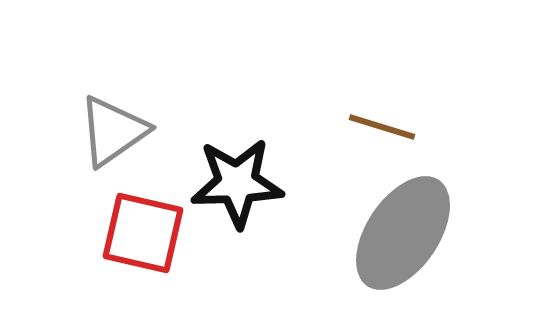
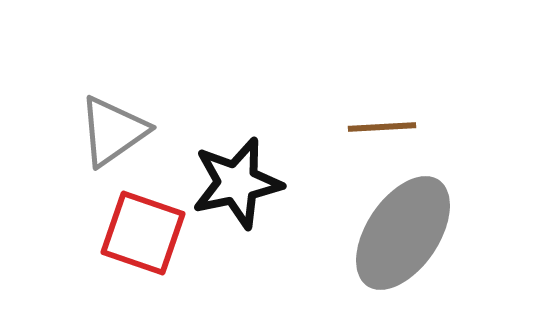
brown line: rotated 20 degrees counterclockwise
black star: rotated 10 degrees counterclockwise
red square: rotated 6 degrees clockwise
